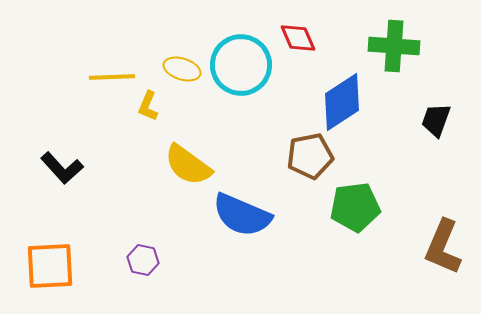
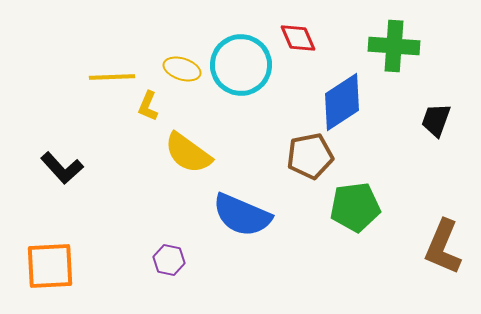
yellow semicircle: moved 12 px up
purple hexagon: moved 26 px right
